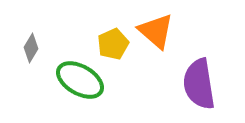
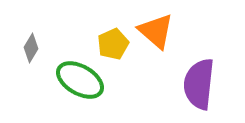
purple semicircle: rotated 15 degrees clockwise
